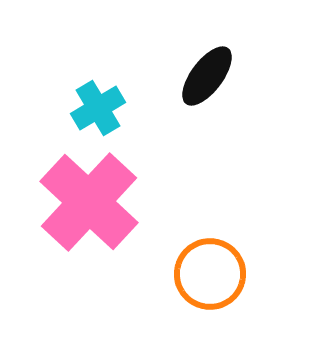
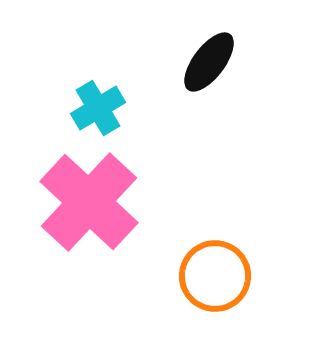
black ellipse: moved 2 px right, 14 px up
orange circle: moved 5 px right, 2 px down
